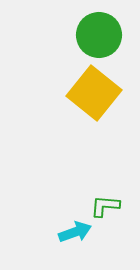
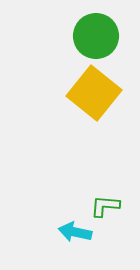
green circle: moved 3 px left, 1 px down
cyan arrow: rotated 148 degrees counterclockwise
